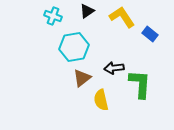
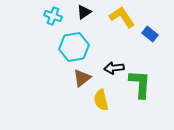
black triangle: moved 3 px left, 1 px down
